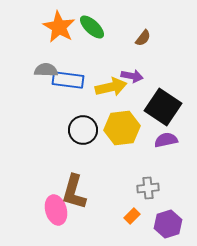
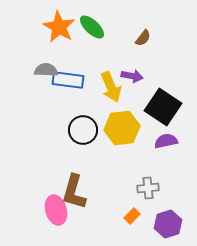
yellow arrow: rotated 80 degrees clockwise
purple semicircle: moved 1 px down
